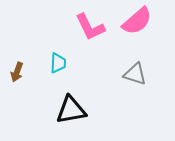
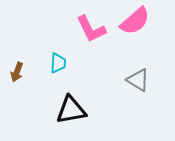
pink semicircle: moved 2 px left
pink L-shape: moved 1 px right, 2 px down
gray triangle: moved 3 px right, 6 px down; rotated 15 degrees clockwise
